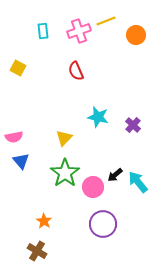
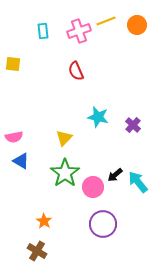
orange circle: moved 1 px right, 10 px up
yellow square: moved 5 px left, 4 px up; rotated 21 degrees counterclockwise
blue triangle: rotated 18 degrees counterclockwise
